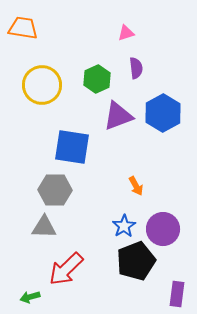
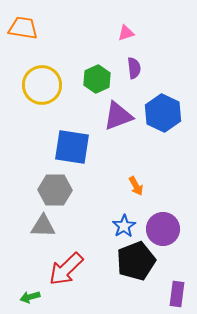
purple semicircle: moved 2 px left
blue hexagon: rotated 6 degrees counterclockwise
gray triangle: moved 1 px left, 1 px up
